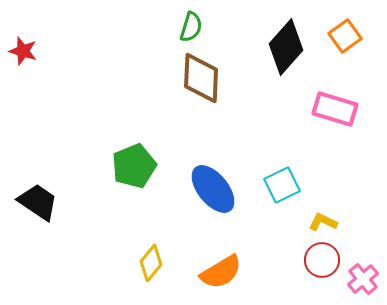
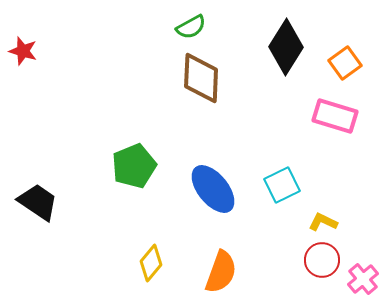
green semicircle: rotated 44 degrees clockwise
orange square: moved 27 px down
black diamond: rotated 10 degrees counterclockwise
pink rectangle: moved 7 px down
orange semicircle: rotated 39 degrees counterclockwise
